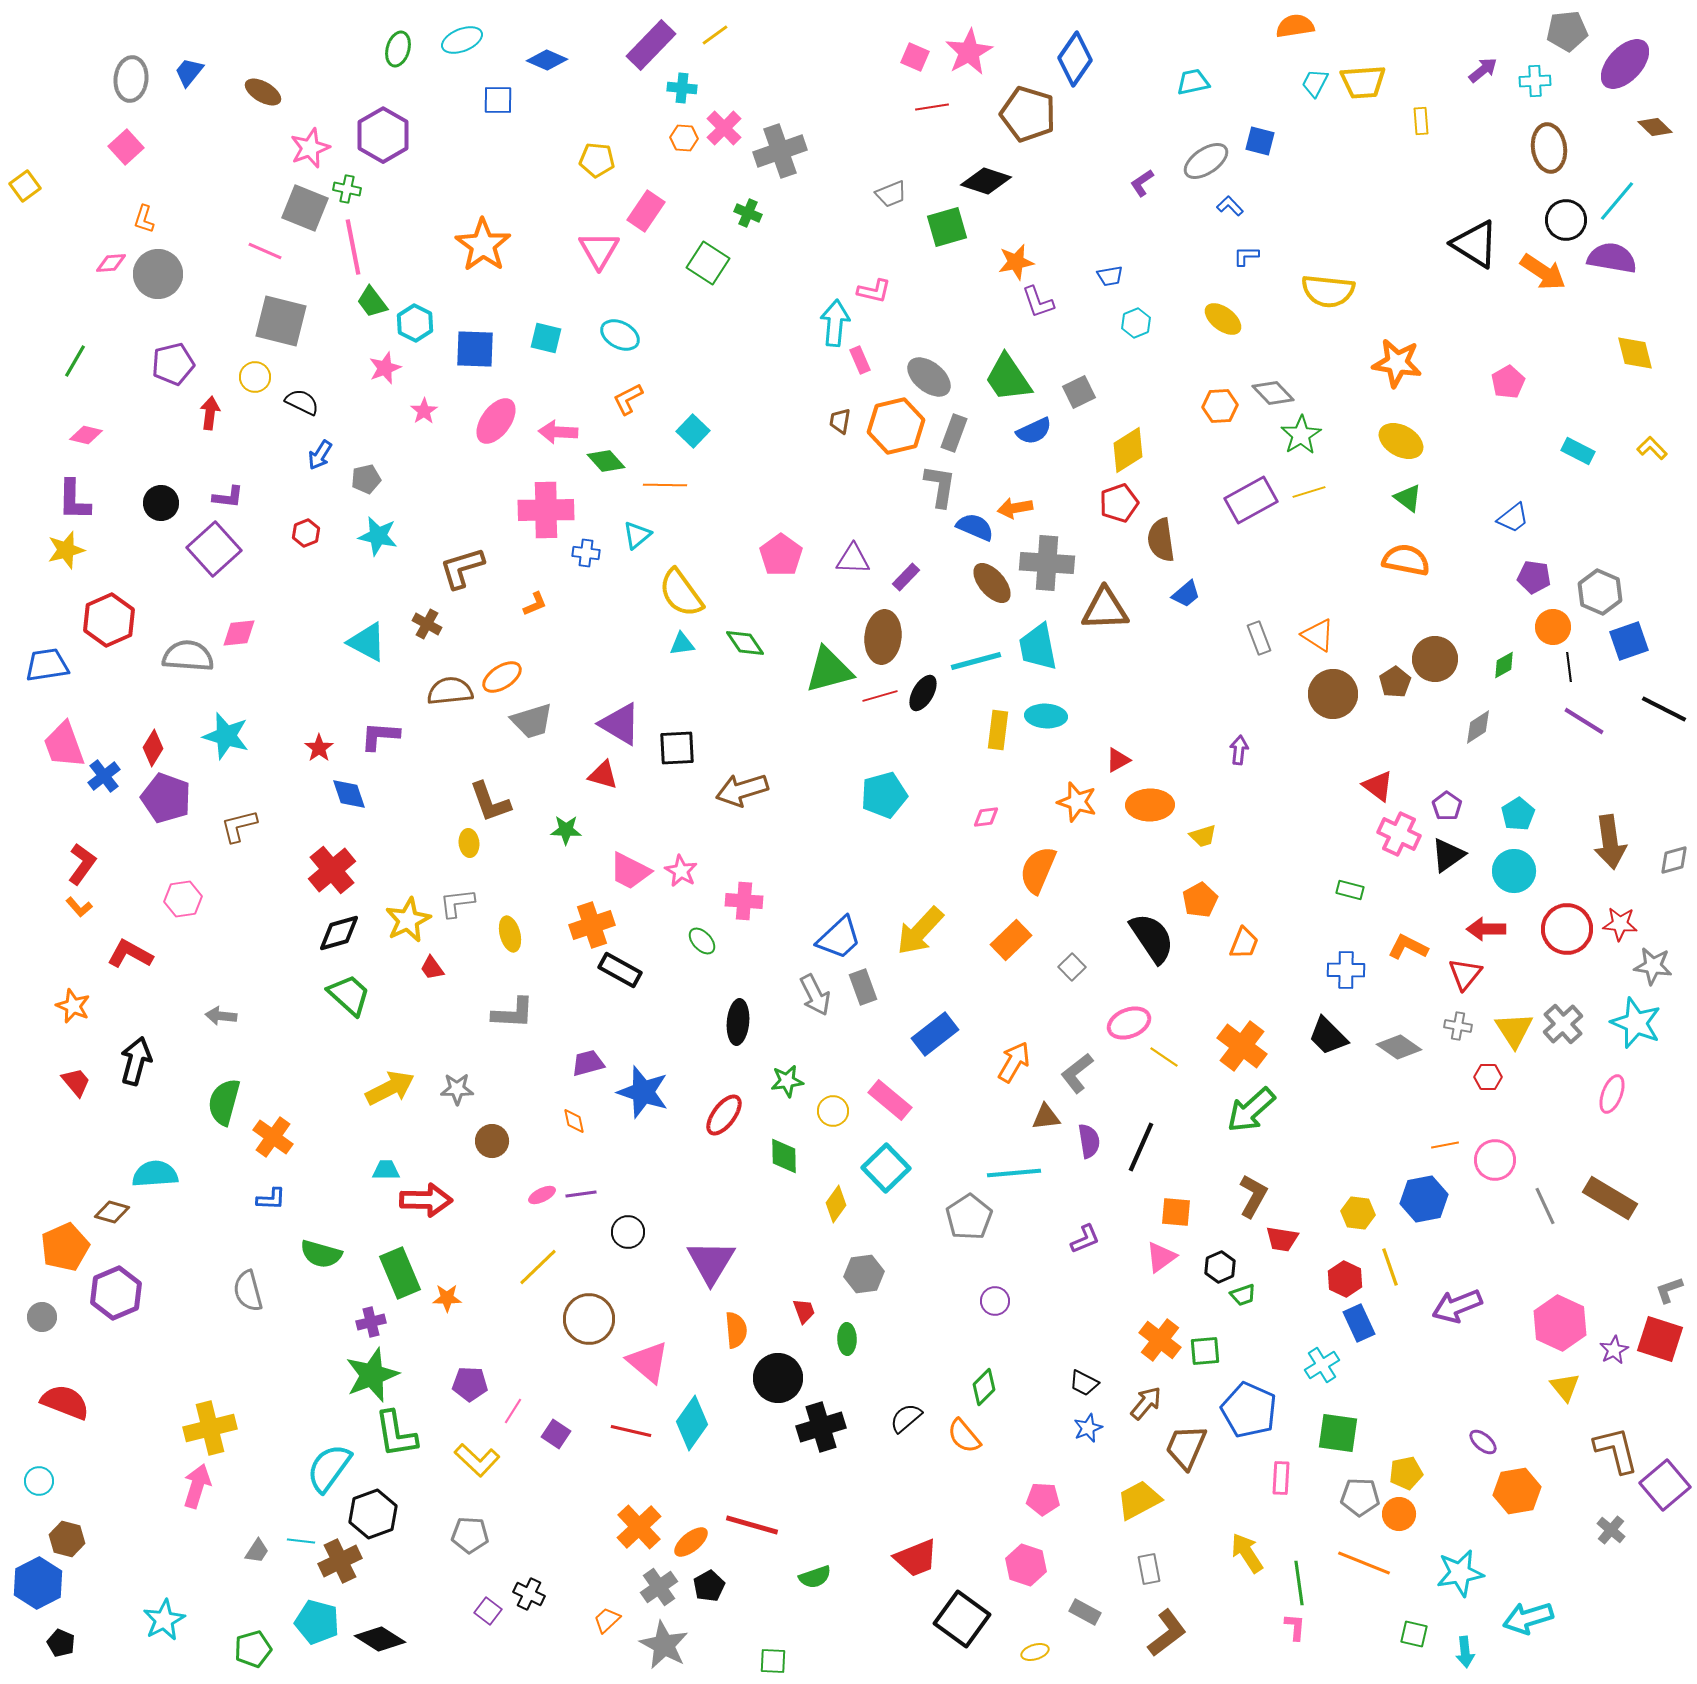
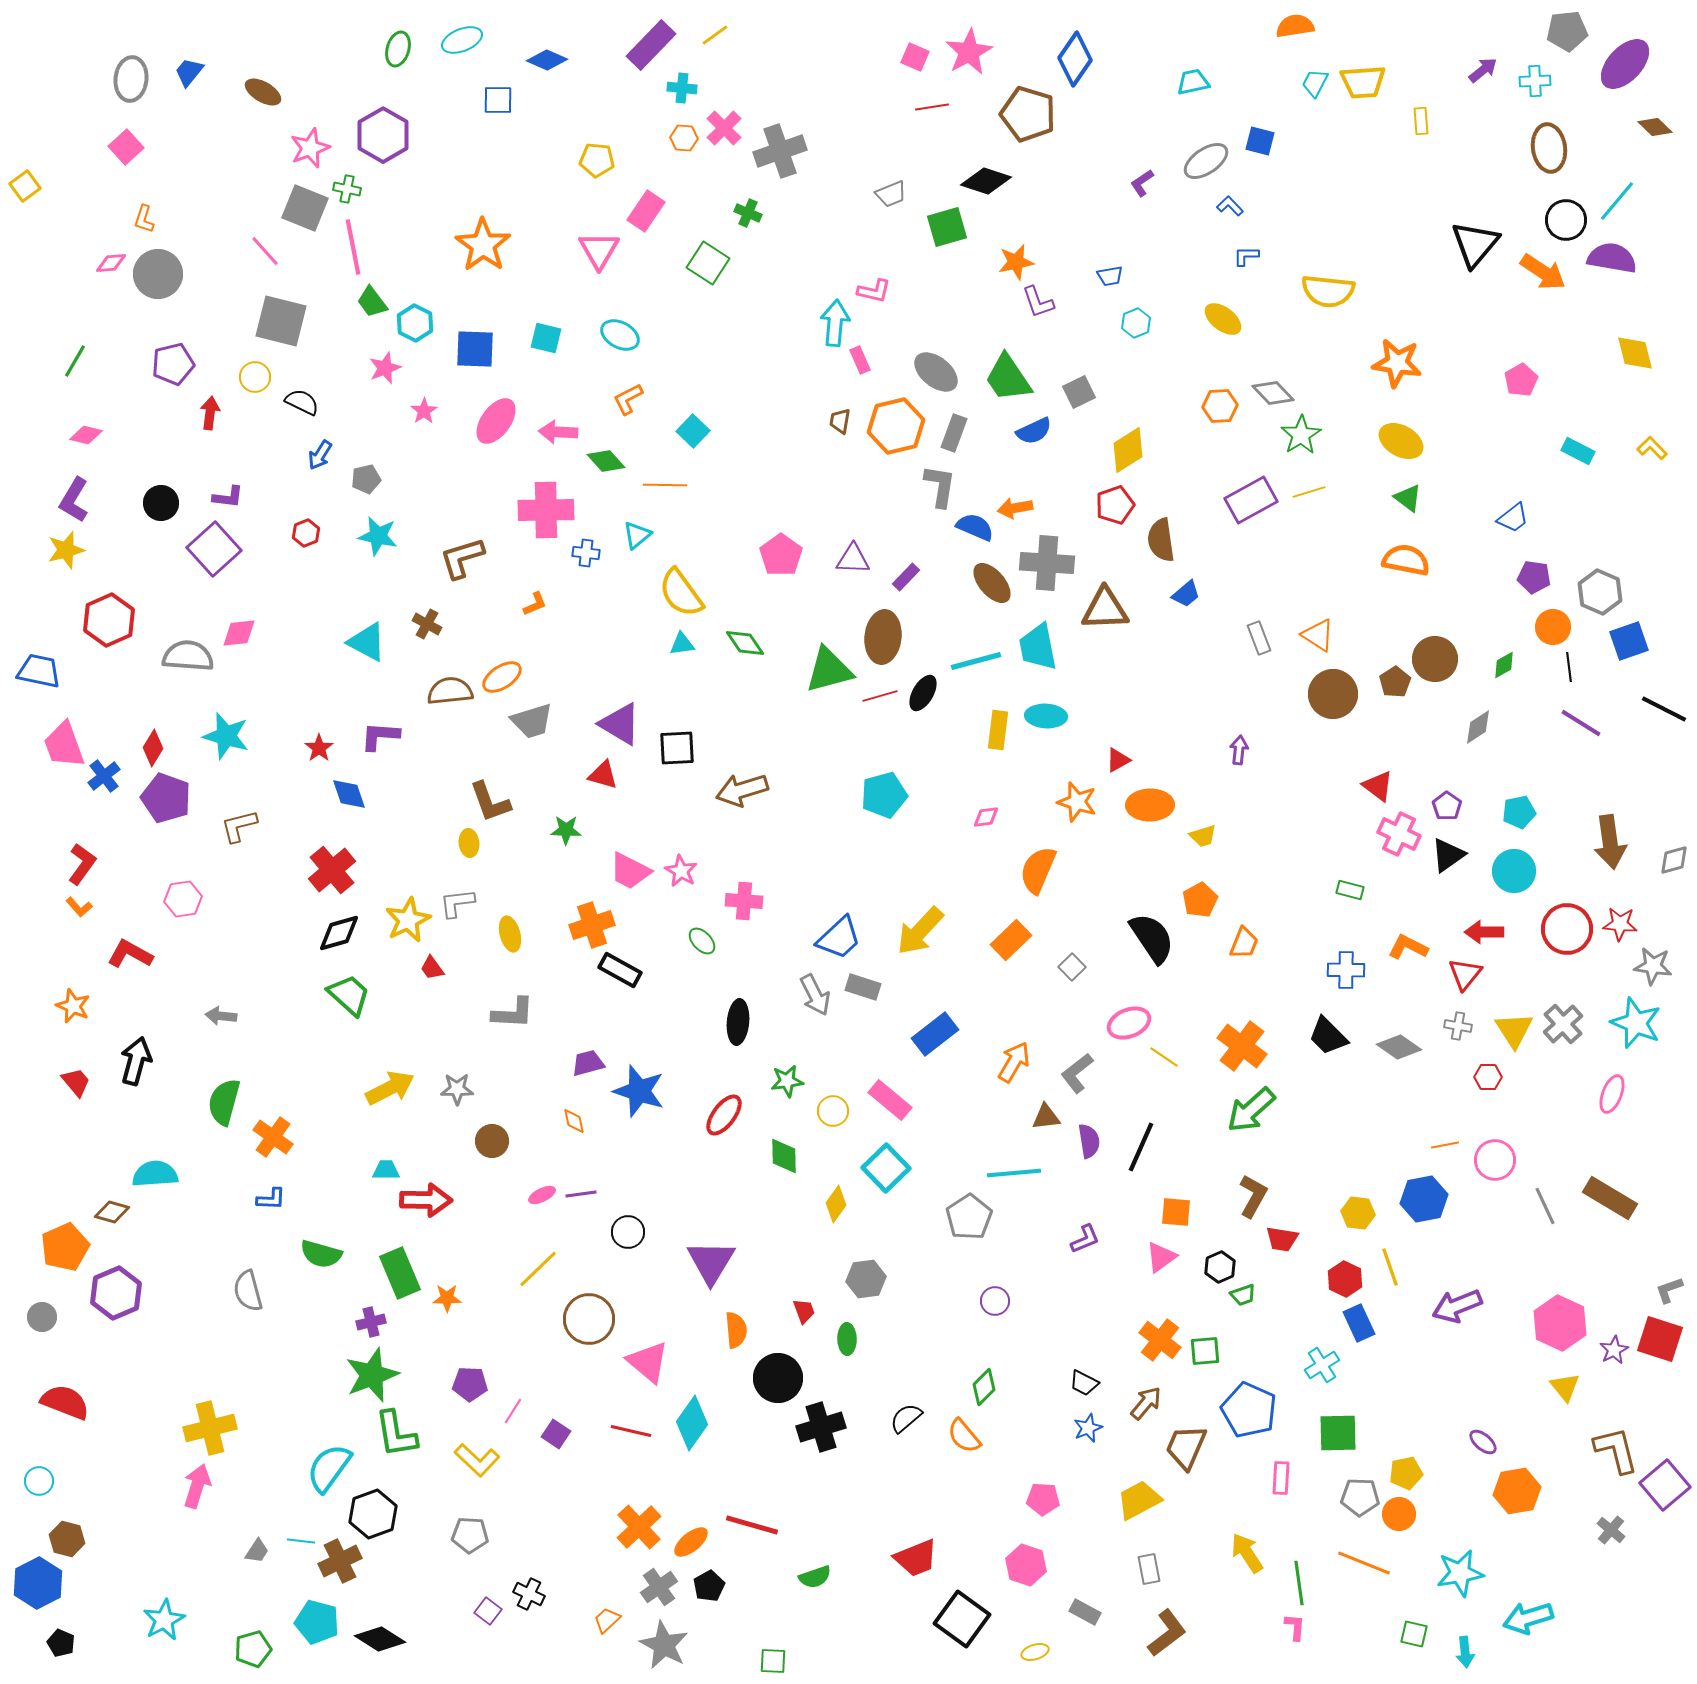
black triangle at (1475, 244): rotated 38 degrees clockwise
pink line at (265, 251): rotated 24 degrees clockwise
gray ellipse at (929, 377): moved 7 px right, 5 px up
pink pentagon at (1508, 382): moved 13 px right, 2 px up
purple L-shape at (74, 500): rotated 30 degrees clockwise
red pentagon at (1119, 503): moved 4 px left, 2 px down
brown L-shape at (462, 568): moved 10 px up
blue trapezoid at (47, 665): moved 8 px left, 6 px down; rotated 21 degrees clockwise
purple line at (1584, 721): moved 3 px left, 2 px down
cyan pentagon at (1518, 814): moved 1 px right, 2 px up; rotated 20 degrees clockwise
red arrow at (1486, 929): moved 2 px left, 3 px down
gray rectangle at (863, 987): rotated 52 degrees counterclockwise
blue star at (643, 1092): moved 4 px left, 1 px up
yellow line at (538, 1267): moved 2 px down
gray hexagon at (864, 1274): moved 2 px right, 5 px down
green square at (1338, 1433): rotated 9 degrees counterclockwise
